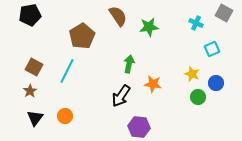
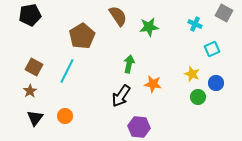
cyan cross: moved 1 px left, 1 px down
